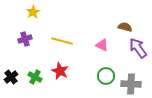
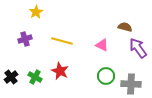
yellow star: moved 3 px right
